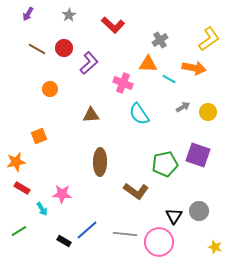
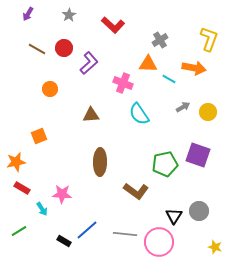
yellow L-shape: rotated 35 degrees counterclockwise
